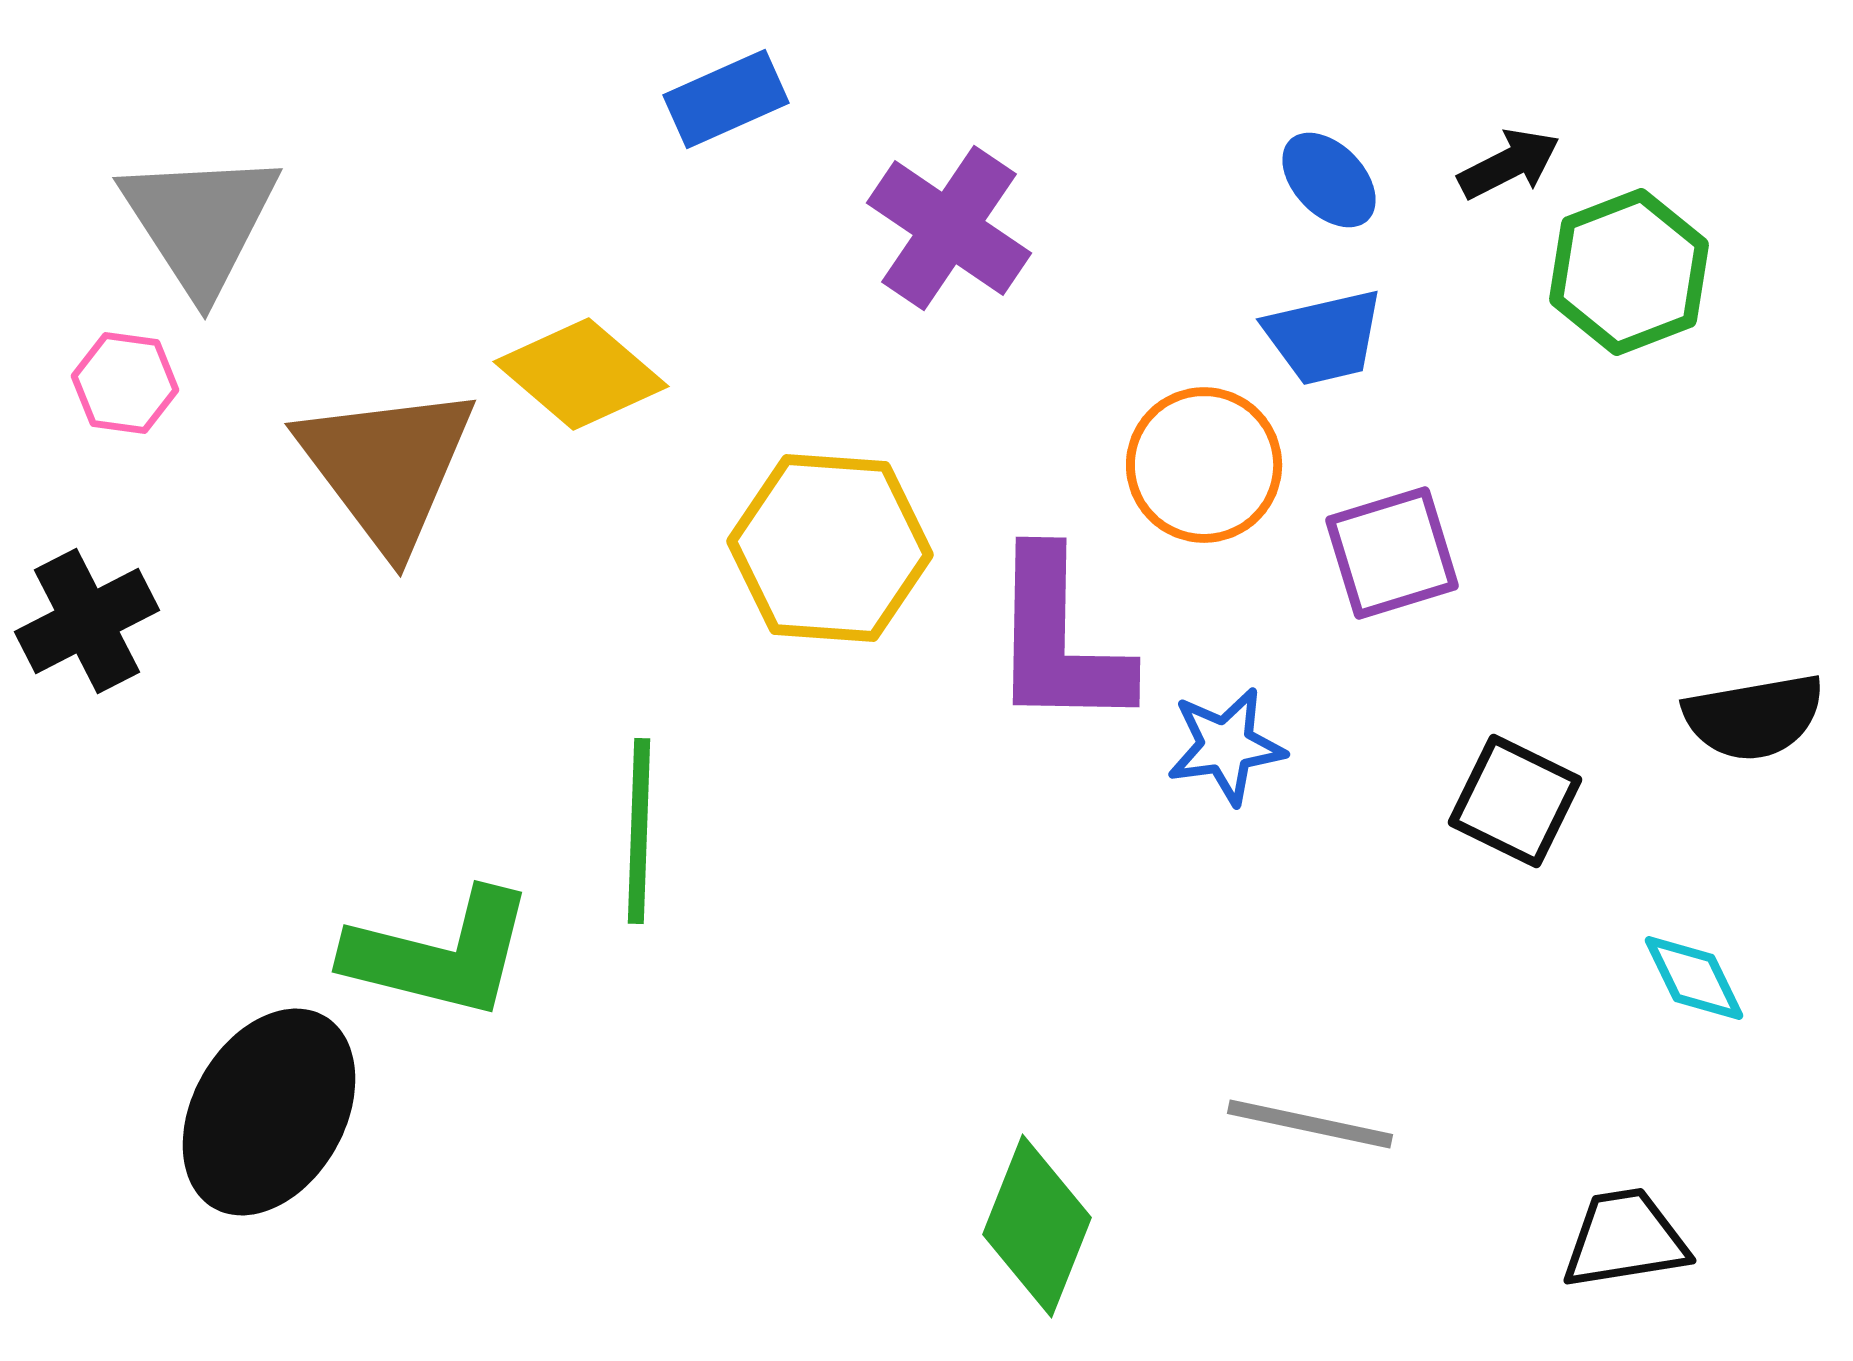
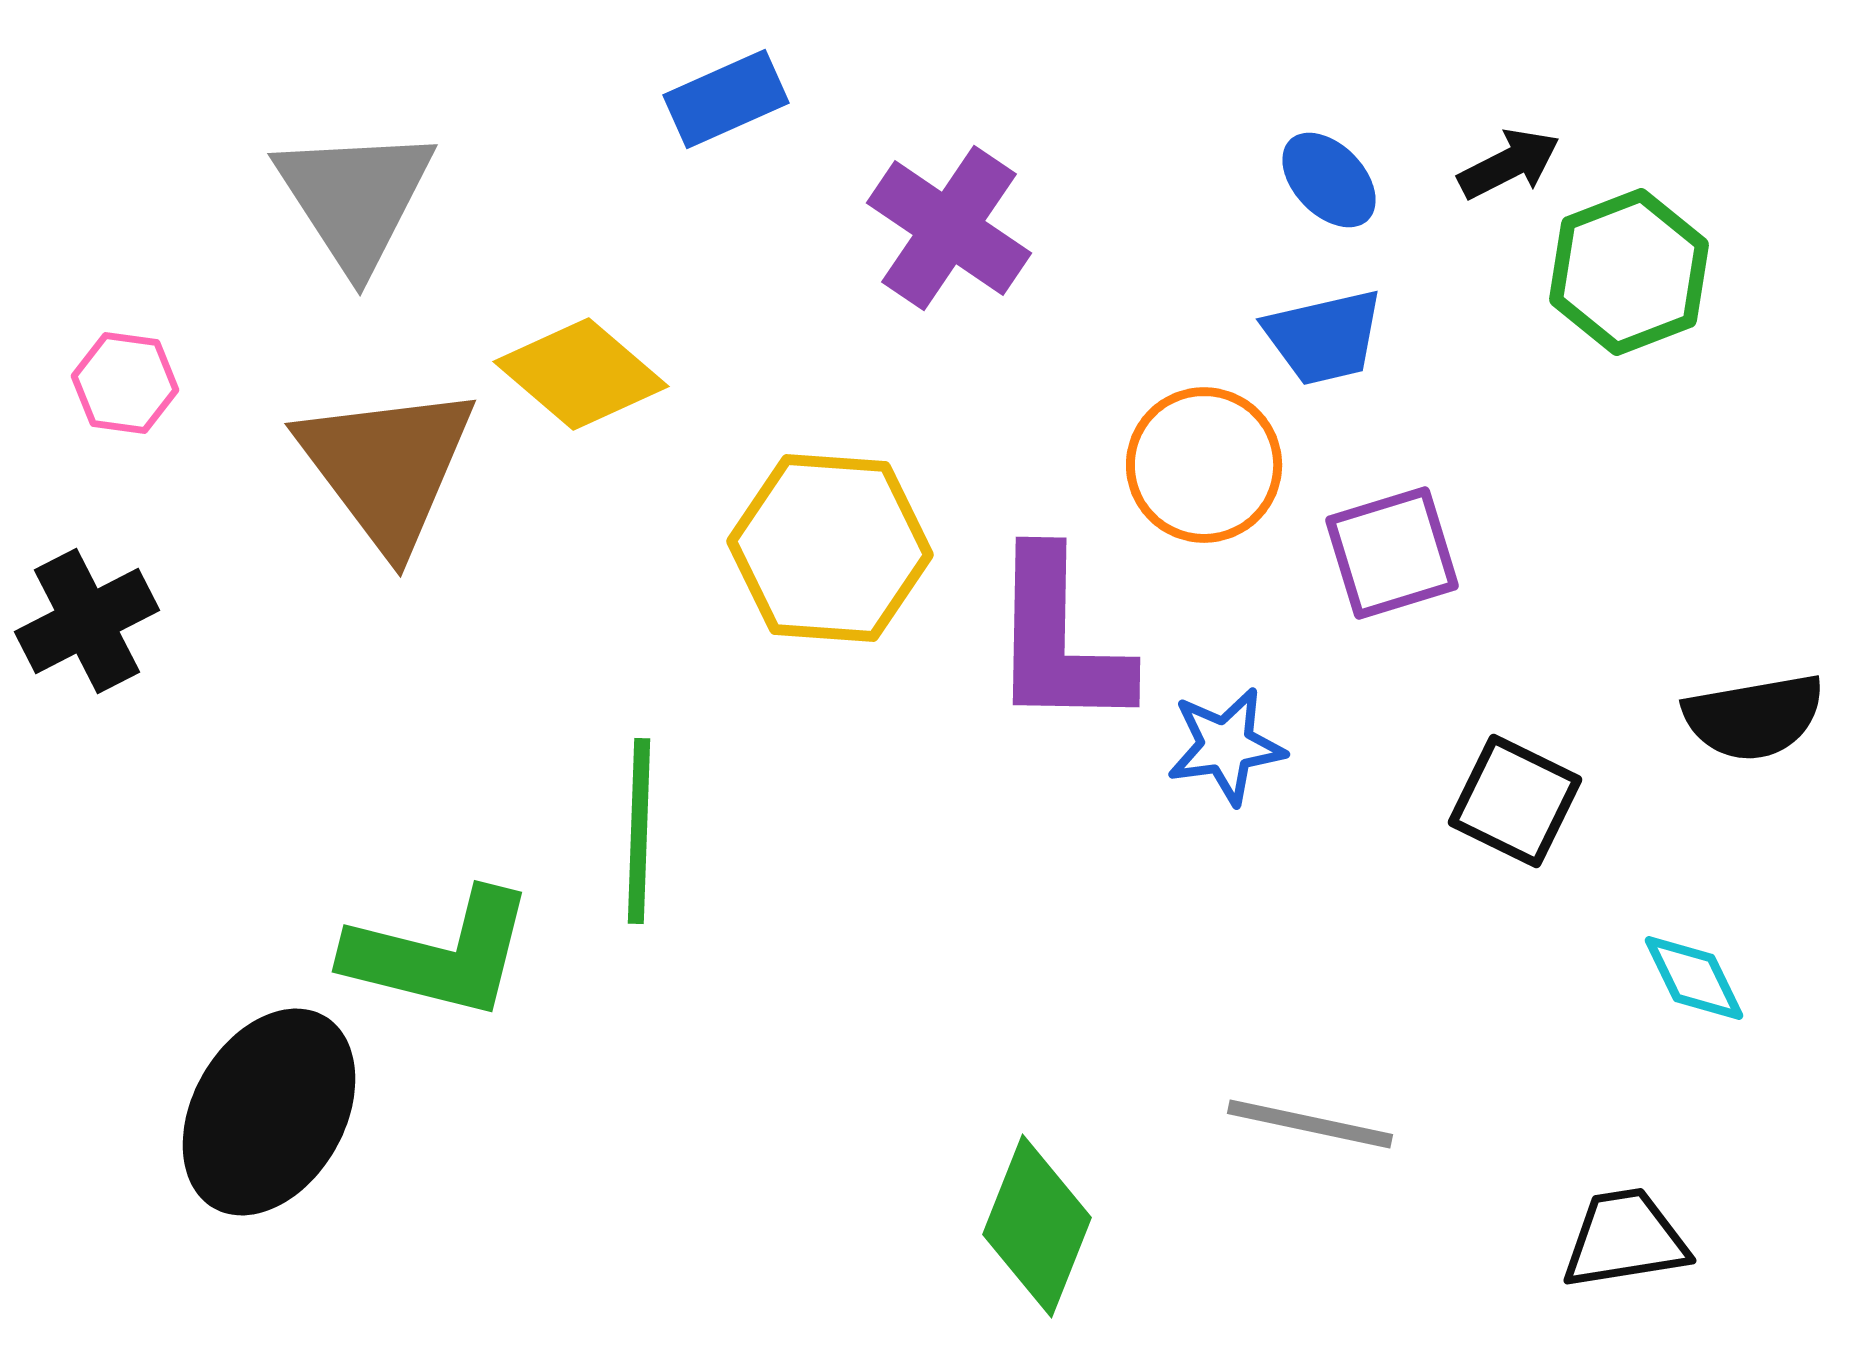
gray triangle: moved 155 px right, 24 px up
